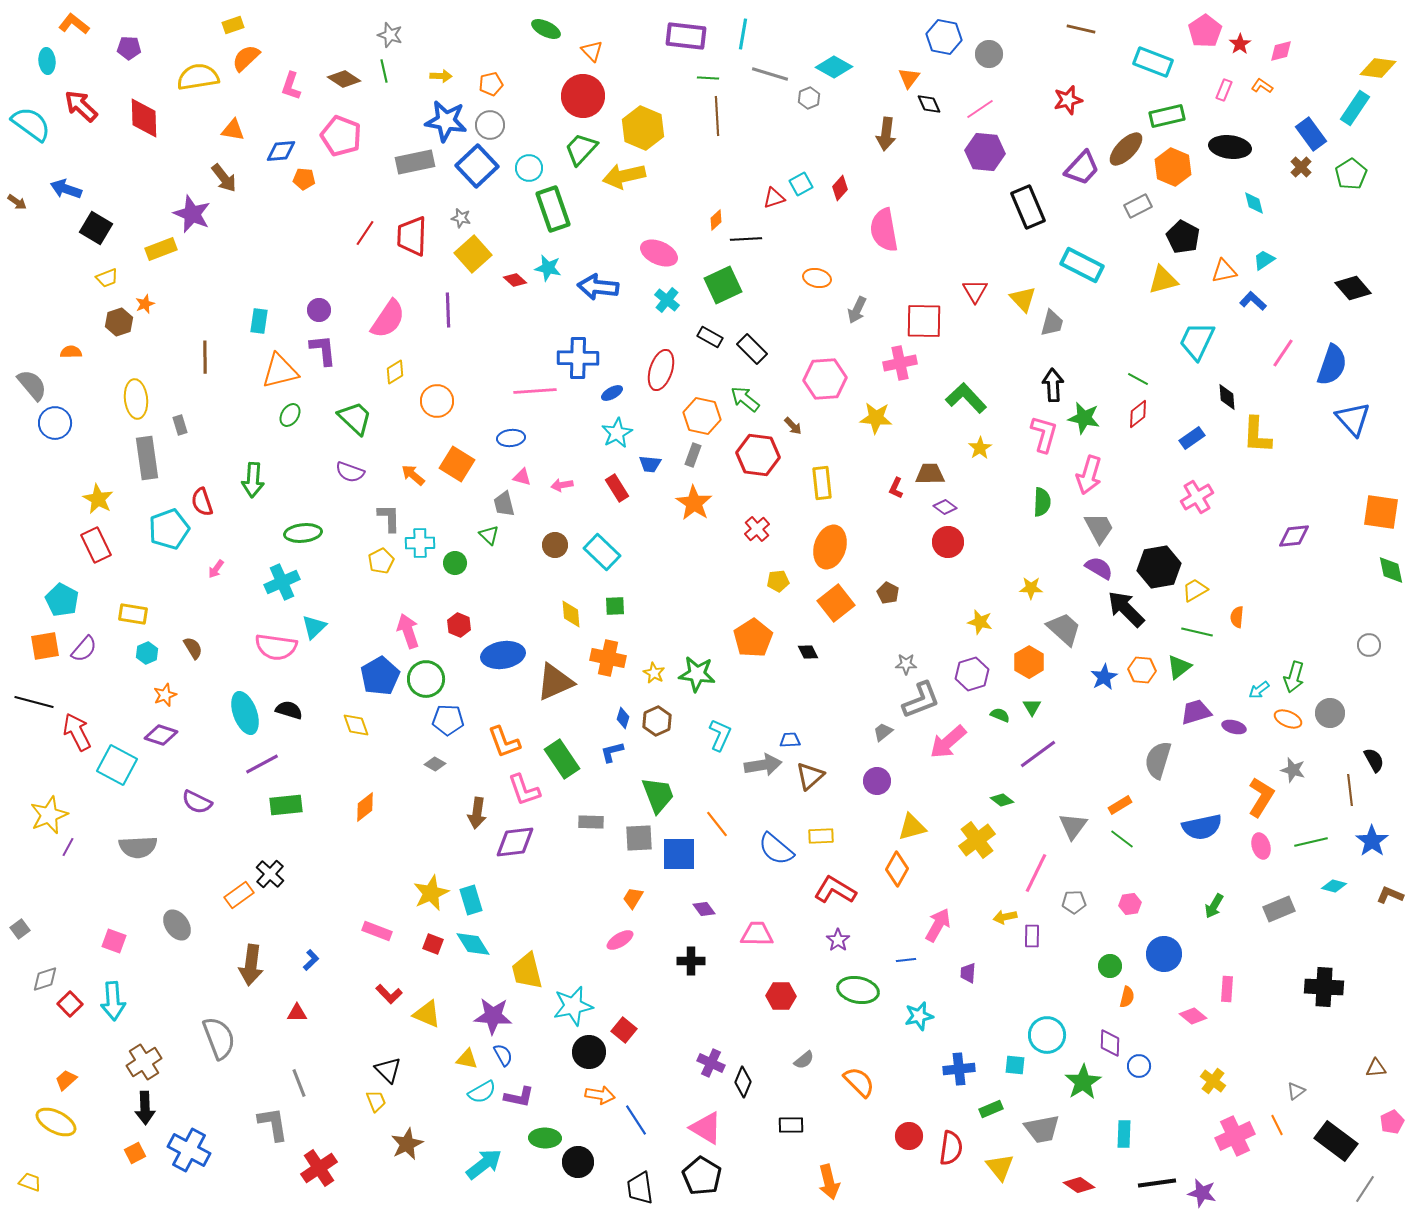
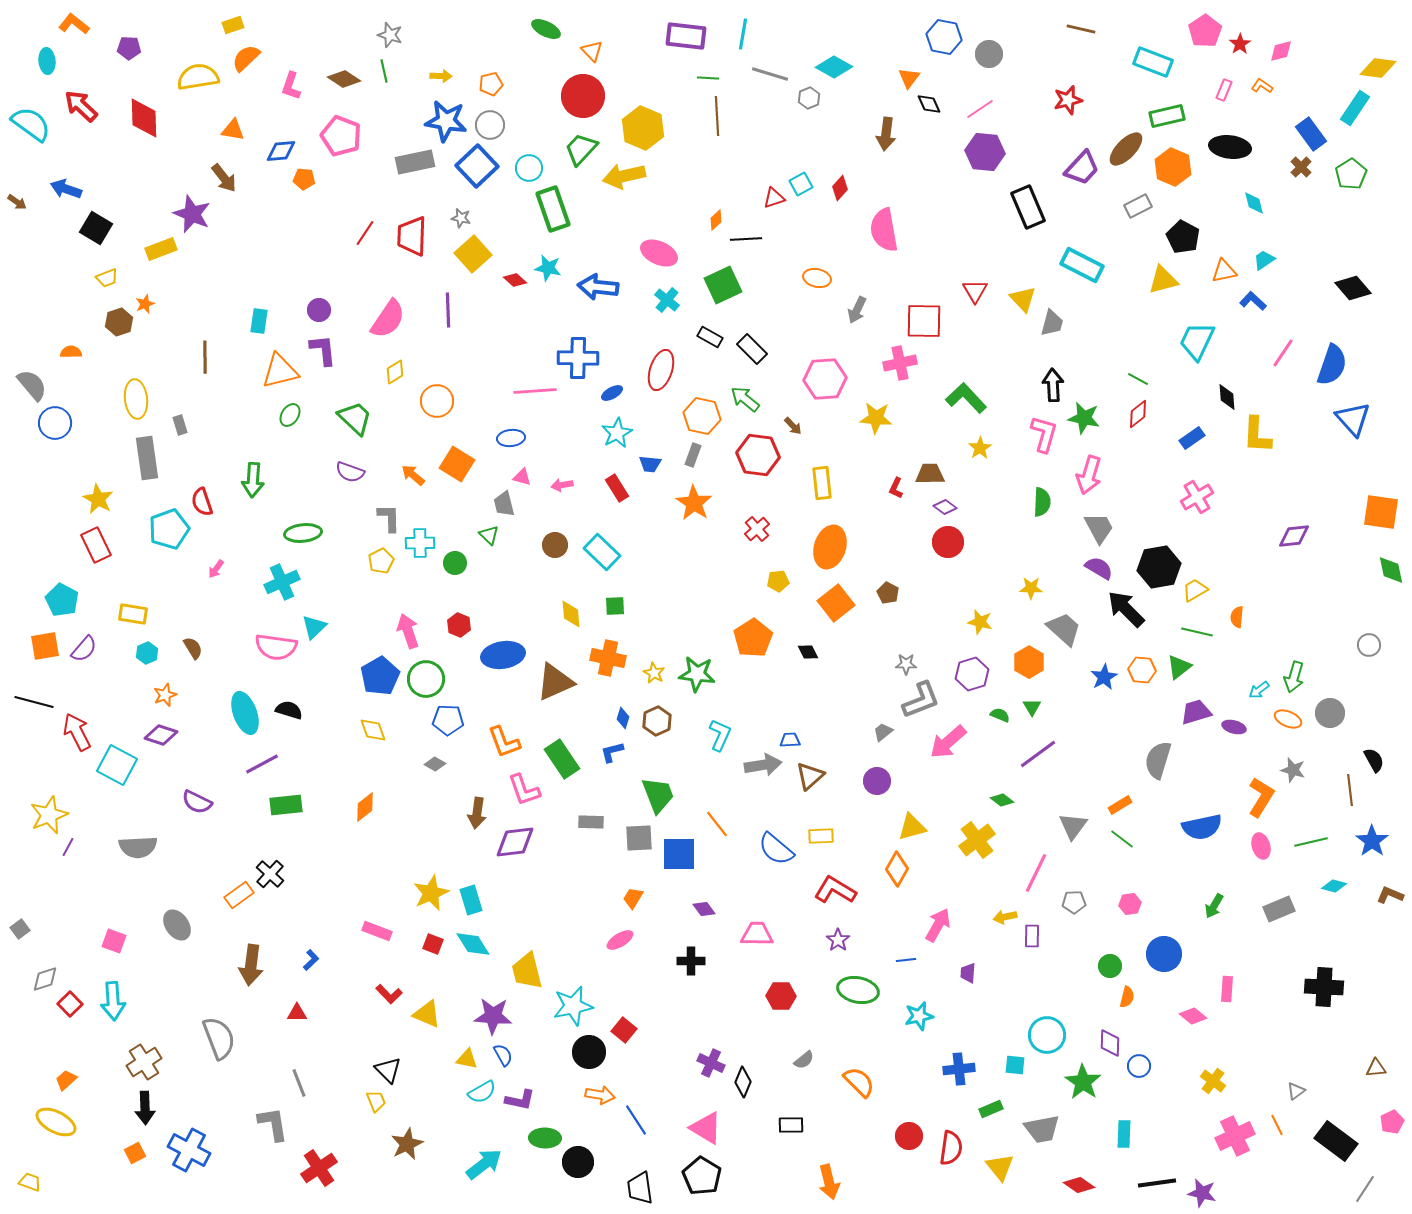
yellow diamond at (356, 725): moved 17 px right, 5 px down
green star at (1083, 1082): rotated 6 degrees counterclockwise
purple L-shape at (519, 1097): moved 1 px right, 3 px down
